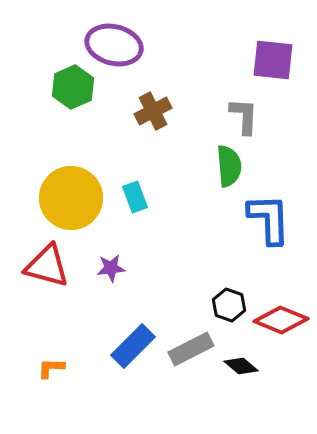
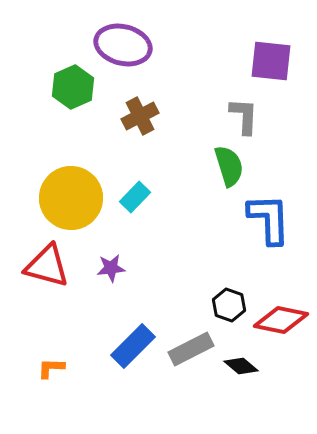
purple ellipse: moved 9 px right
purple square: moved 2 px left, 1 px down
brown cross: moved 13 px left, 5 px down
green semicircle: rotated 12 degrees counterclockwise
cyan rectangle: rotated 64 degrees clockwise
red diamond: rotated 10 degrees counterclockwise
